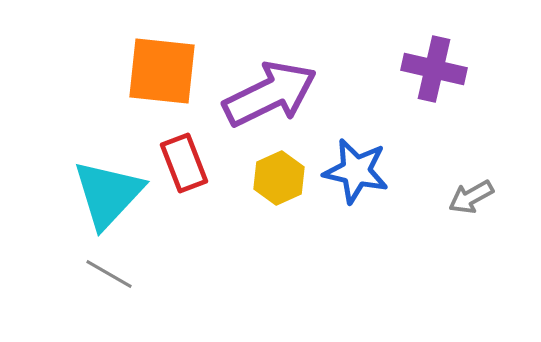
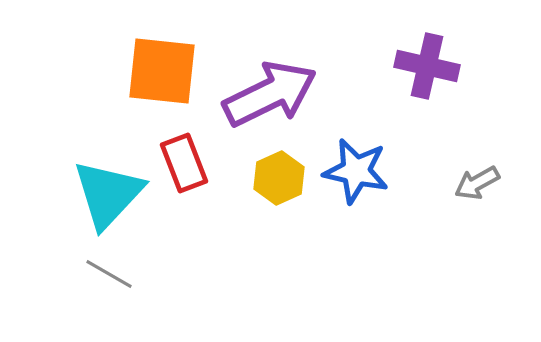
purple cross: moved 7 px left, 3 px up
gray arrow: moved 6 px right, 14 px up
